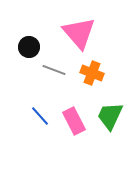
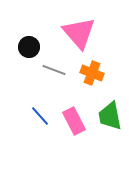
green trapezoid: rotated 36 degrees counterclockwise
